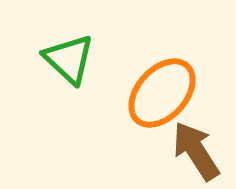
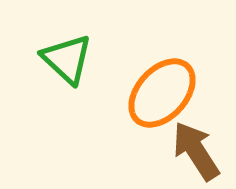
green triangle: moved 2 px left
